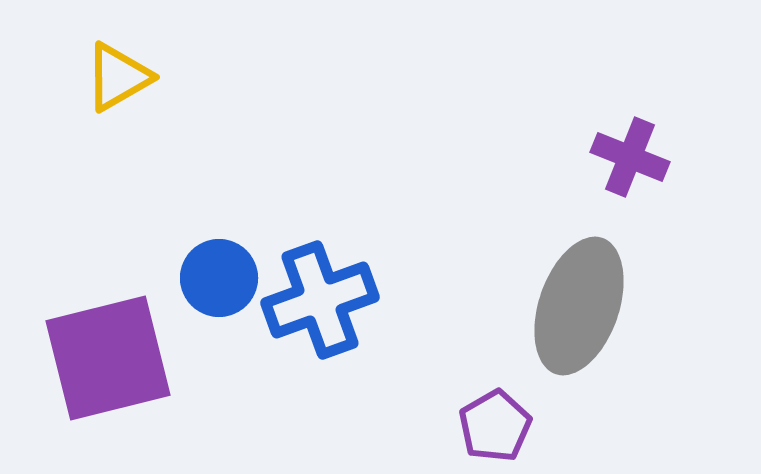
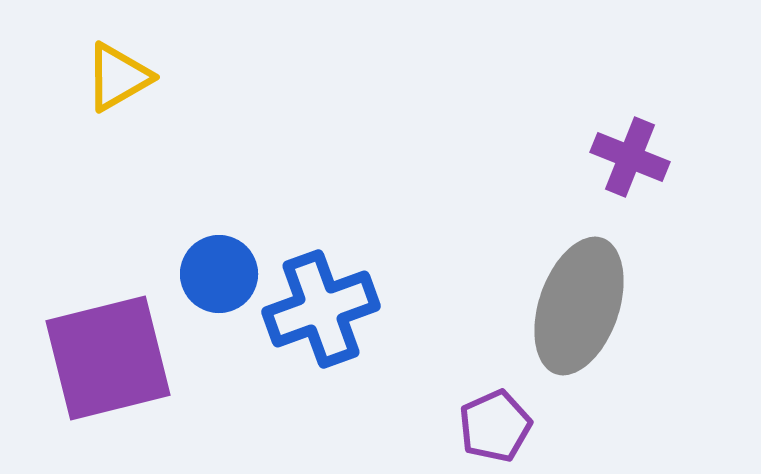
blue circle: moved 4 px up
blue cross: moved 1 px right, 9 px down
purple pentagon: rotated 6 degrees clockwise
